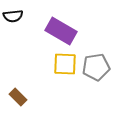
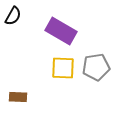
black semicircle: rotated 54 degrees counterclockwise
yellow square: moved 2 px left, 4 px down
brown rectangle: rotated 42 degrees counterclockwise
